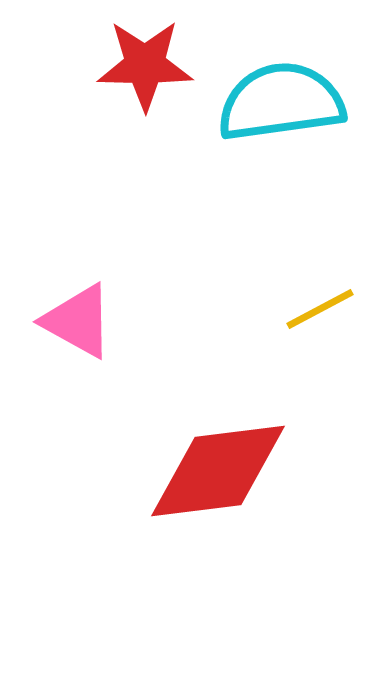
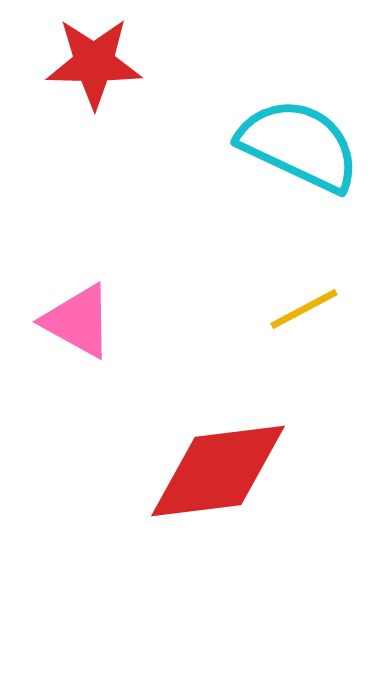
red star: moved 51 px left, 2 px up
cyan semicircle: moved 18 px right, 43 px down; rotated 33 degrees clockwise
yellow line: moved 16 px left
